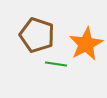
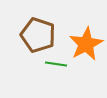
brown pentagon: moved 1 px right
